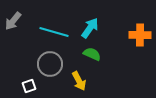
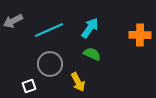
gray arrow: rotated 24 degrees clockwise
cyan line: moved 5 px left, 2 px up; rotated 40 degrees counterclockwise
yellow arrow: moved 1 px left, 1 px down
